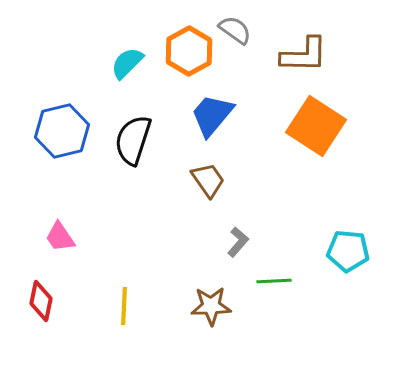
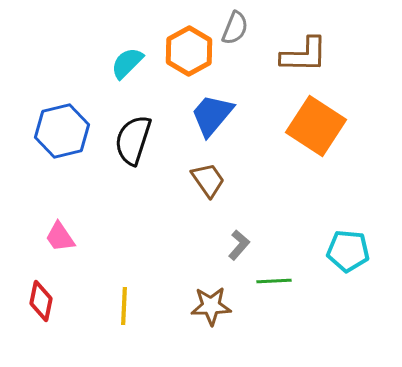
gray semicircle: moved 2 px up; rotated 76 degrees clockwise
gray L-shape: moved 1 px right, 3 px down
